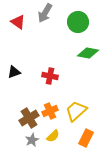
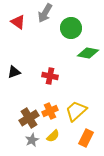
green circle: moved 7 px left, 6 px down
